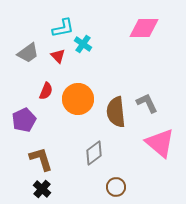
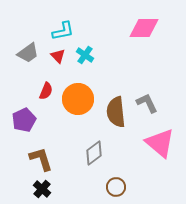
cyan L-shape: moved 3 px down
cyan cross: moved 2 px right, 11 px down
